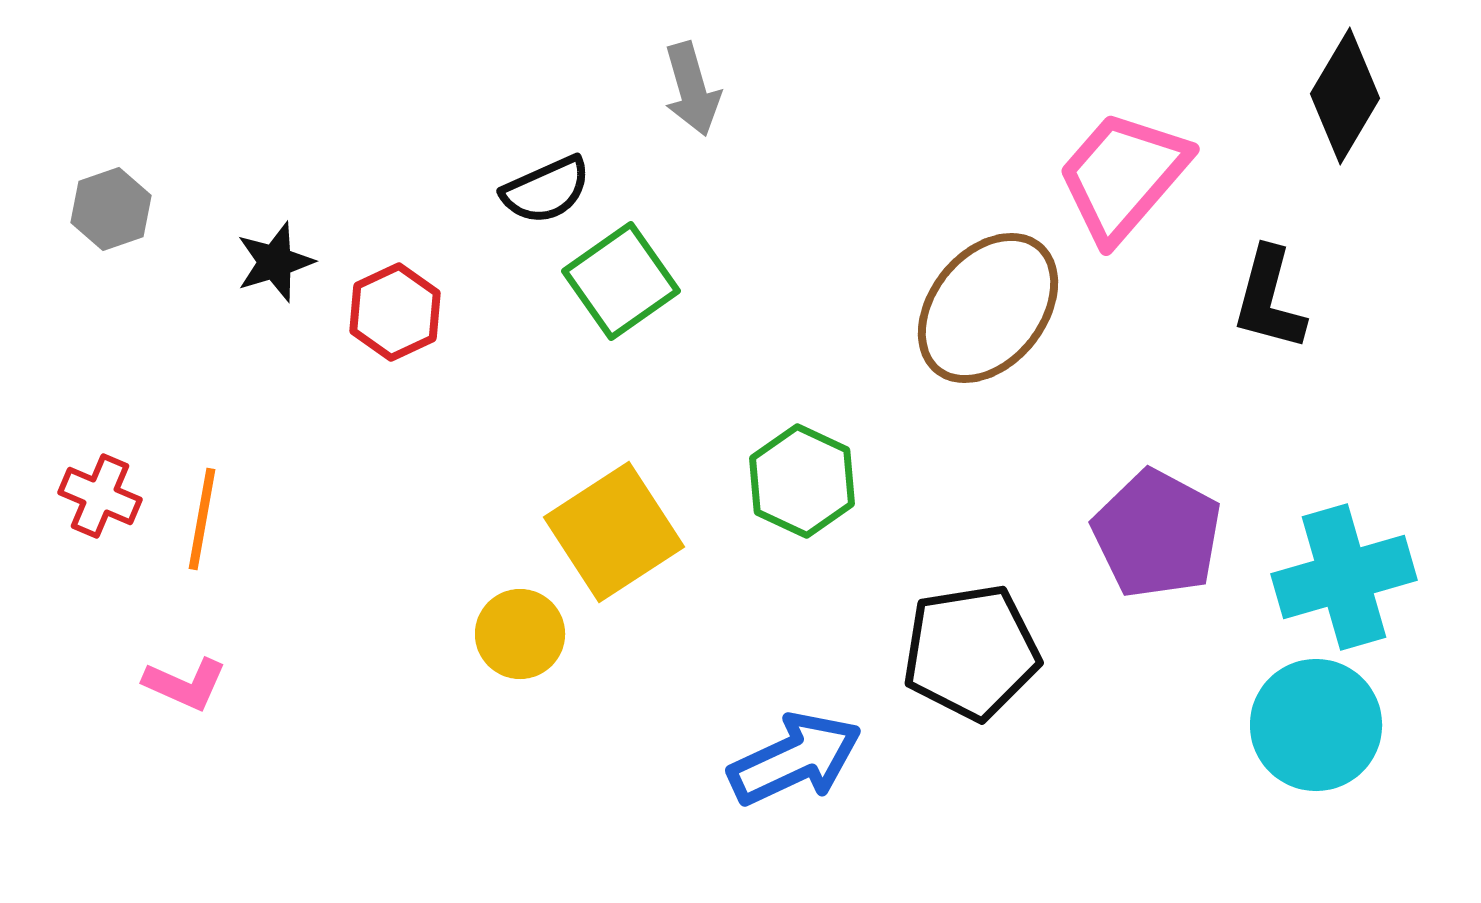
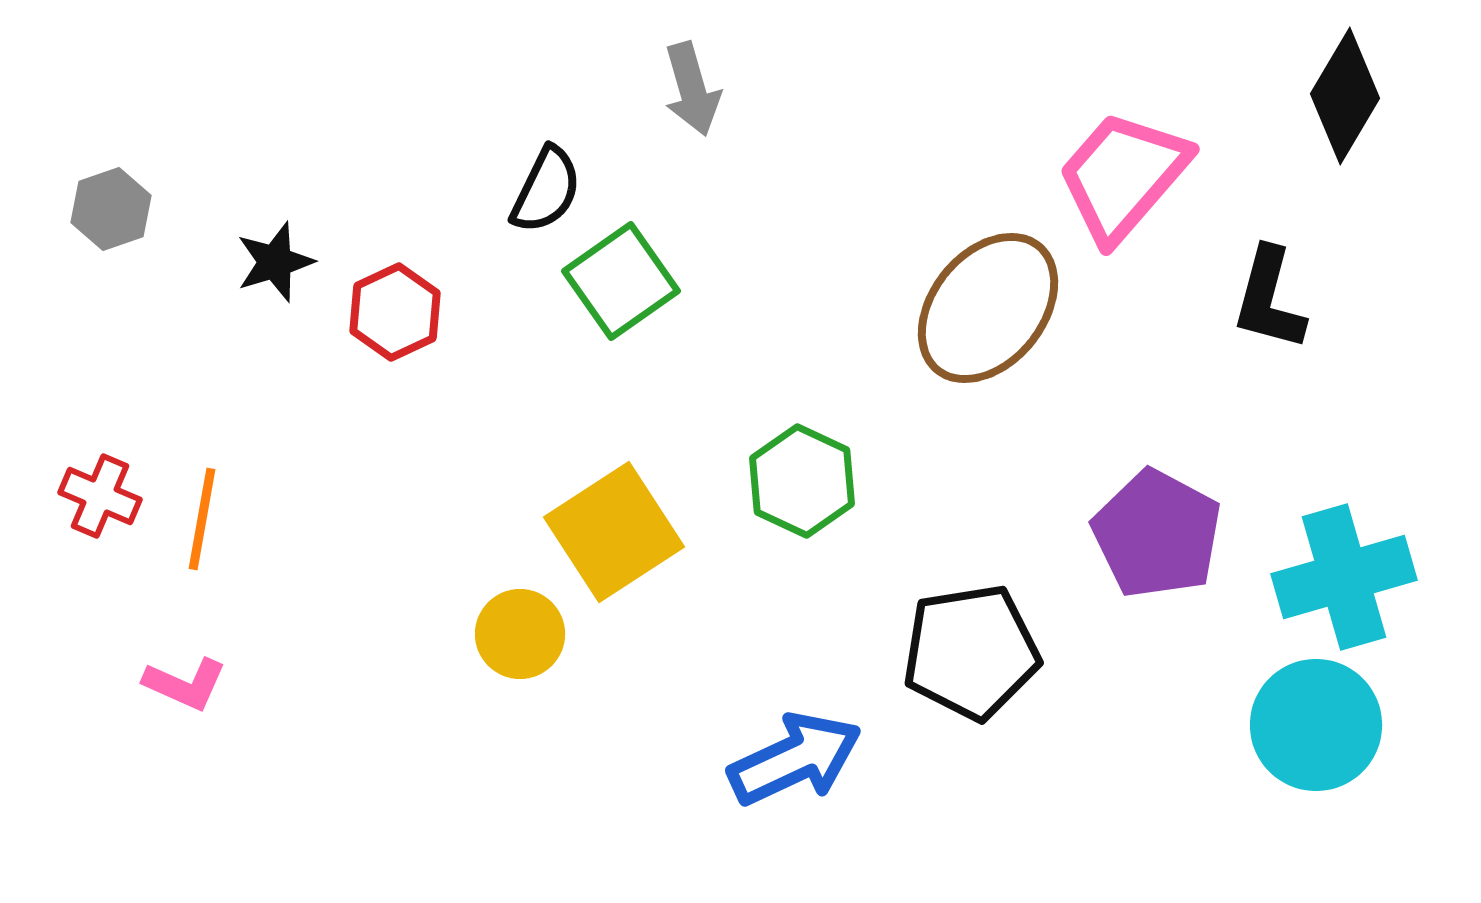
black semicircle: rotated 40 degrees counterclockwise
